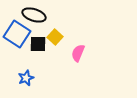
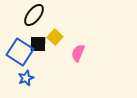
black ellipse: rotated 70 degrees counterclockwise
blue square: moved 3 px right, 18 px down
